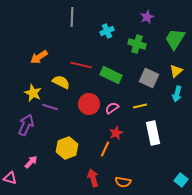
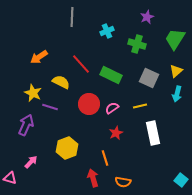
red line: moved 1 px up; rotated 35 degrees clockwise
orange line: moved 9 px down; rotated 42 degrees counterclockwise
